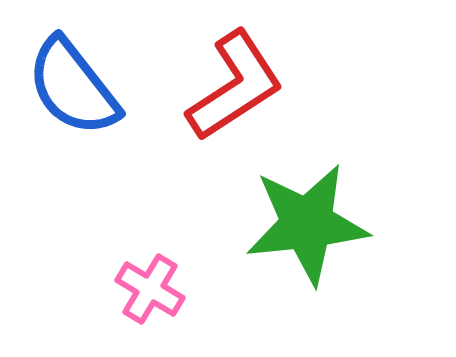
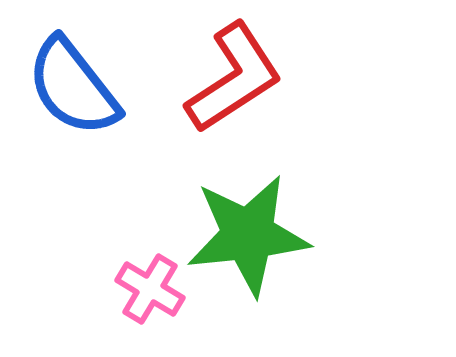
red L-shape: moved 1 px left, 8 px up
green star: moved 59 px left, 11 px down
